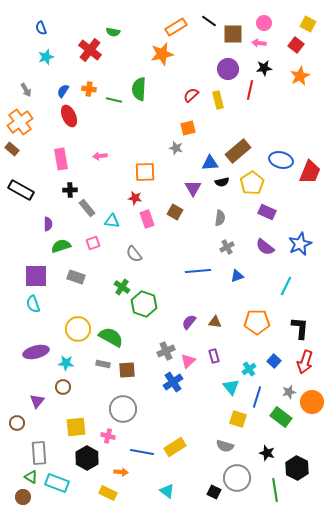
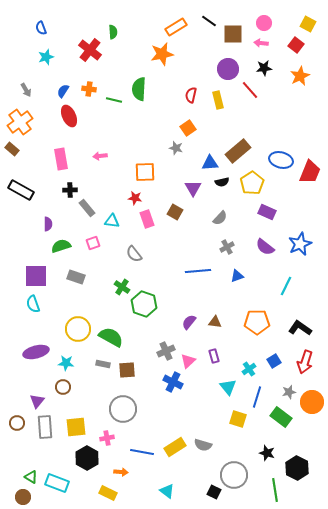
green semicircle at (113, 32): rotated 104 degrees counterclockwise
pink arrow at (259, 43): moved 2 px right
red line at (250, 90): rotated 54 degrees counterclockwise
red semicircle at (191, 95): rotated 35 degrees counterclockwise
orange square at (188, 128): rotated 21 degrees counterclockwise
gray semicircle at (220, 218): rotated 35 degrees clockwise
black L-shape at (300, 328): rotated 60 degrees counterclockwise
blue square at (274, 361): rotated 16 degrees clockwise
blue cross at (173, 382): rotated 30 degrees counterclockwise
cyan triangle at (231, 387): moved 3 px left
pink cross at (108, 436): moved 1 px left, 2 px down; rotated 24 degrees counterclockwise
gray semicircle at (225, 446): moved 22 px left, 1 px up
gray rectangle at (39, 453): moved 6 px right, 26 px up
gray circle at (237, 478): moved 3 px left, 3 px up
